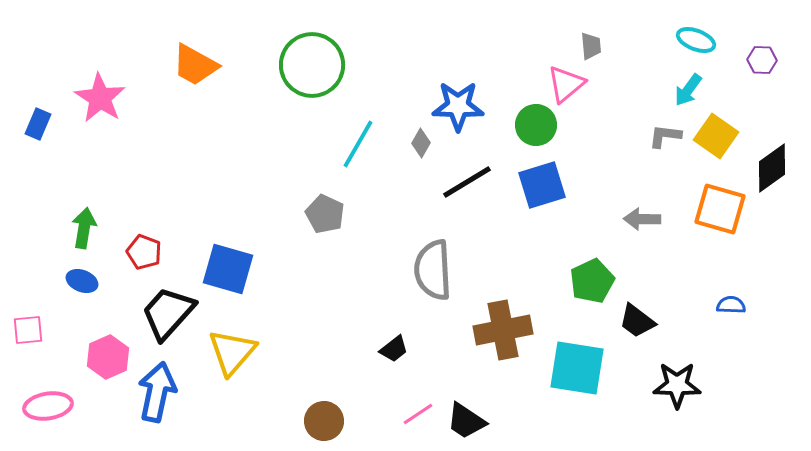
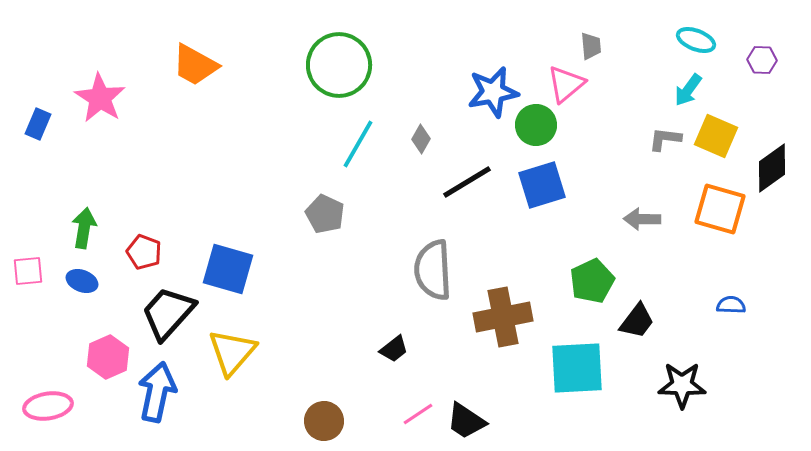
green circle at (312, 65): moved 27 px right
blue star at (458, 106): moved 35 px right, 14 px up; rotated 12 degrees counterclockwise
gray L-shape at (665, 136): moved 3 px down
yellow square at (716, 136): rotated 12 degrees counterclockwise
gray diamond at (421, 143): moved 4 px up
black trapezoid at (637, 321): rotated 90 degrees counterclockwise
pink square at (28, 330): moved 59 px up
brown cross at (503, 330): moved 13 px up
cyan square at (577, 368): rotated 12 degrees counterclockwise
black star at (677, 385): moved 5 px right
